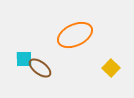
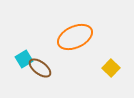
orange ellipse: moved 2 px down
cyan square: rotated 30 degrees counterclockwise
